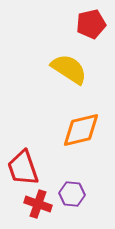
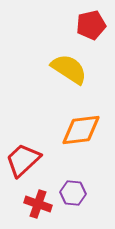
red pentagon: moved 1 px down
orange diamond: rotated 6 degrees clockwise
red trapezoid: moved 8 px up; rotated 66 degrees clockwise
purple hexagon: moved 1 px right, 1 px up
